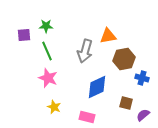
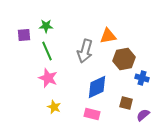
pink rectangle: moved 5 px right, 3 px up
